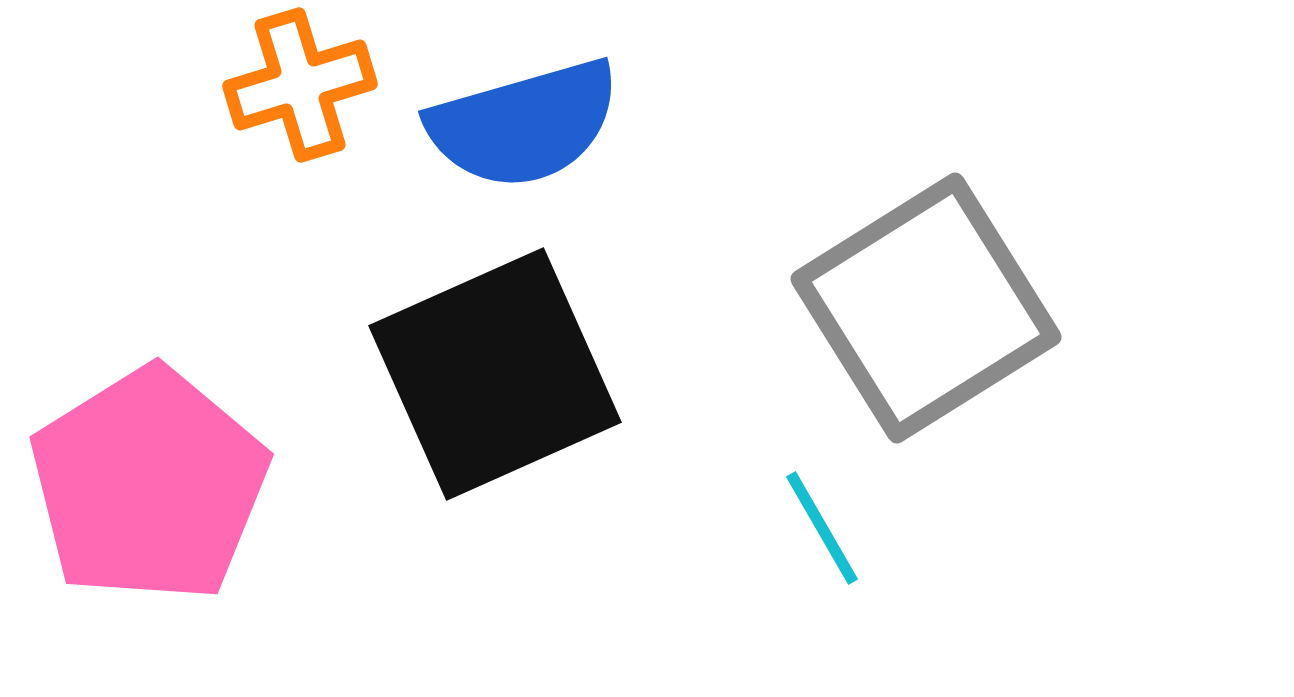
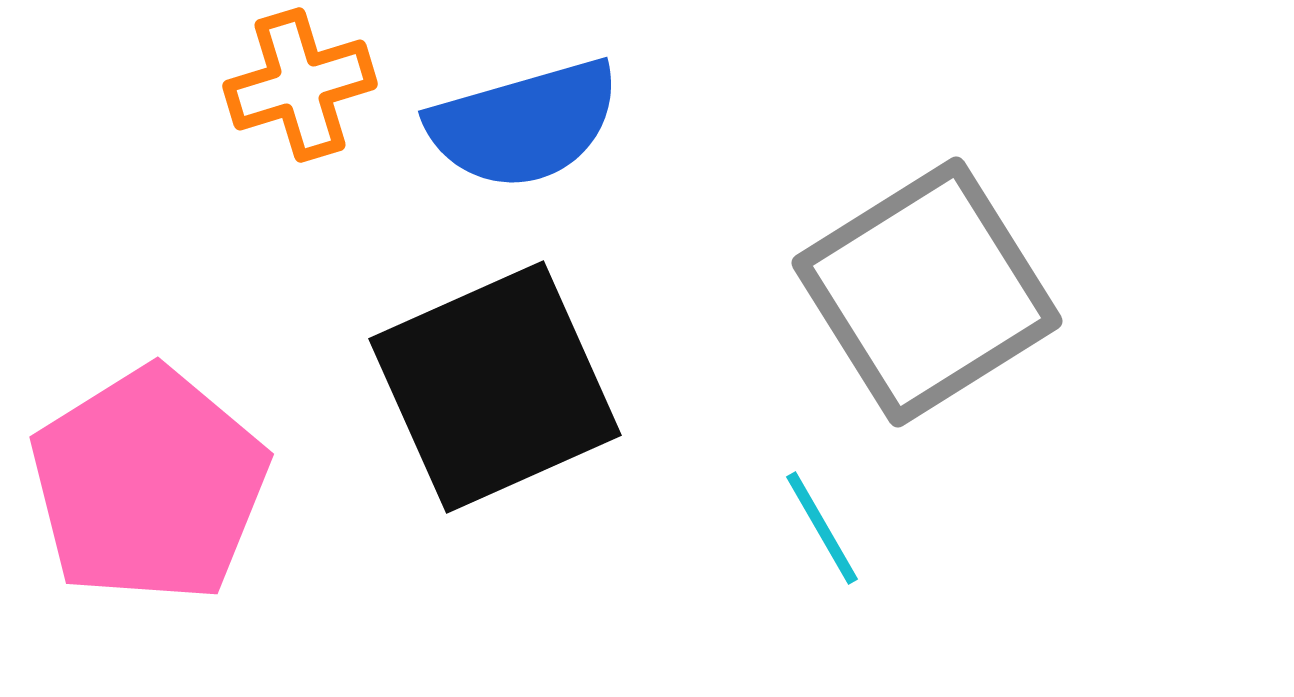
gray square: moved 1 px right, 16 px up
black square: moved 13 px down
